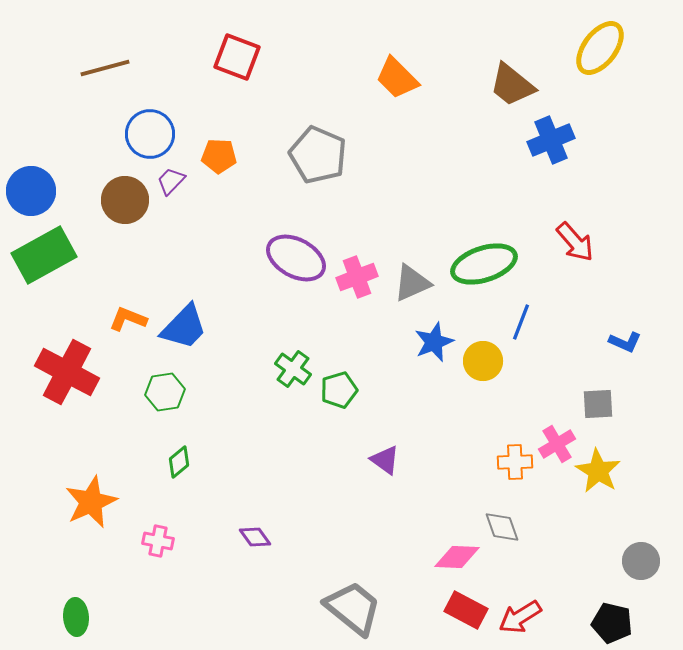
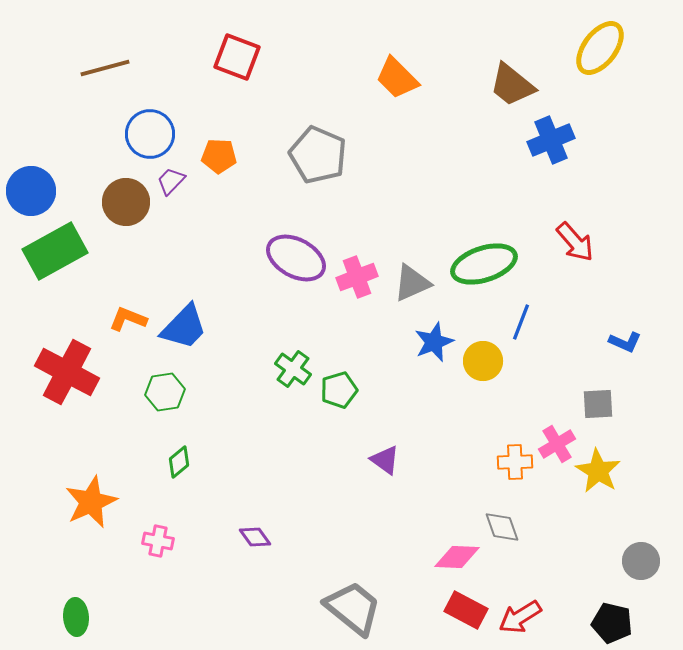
brown circle at (125, 200): moved 1 px right, 2 px down
green rectangle at (44, 255): moved 11 px right, 4 px up
